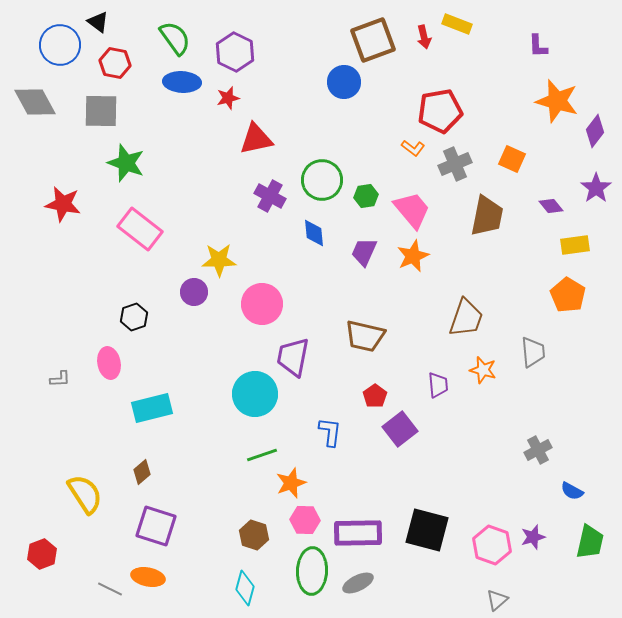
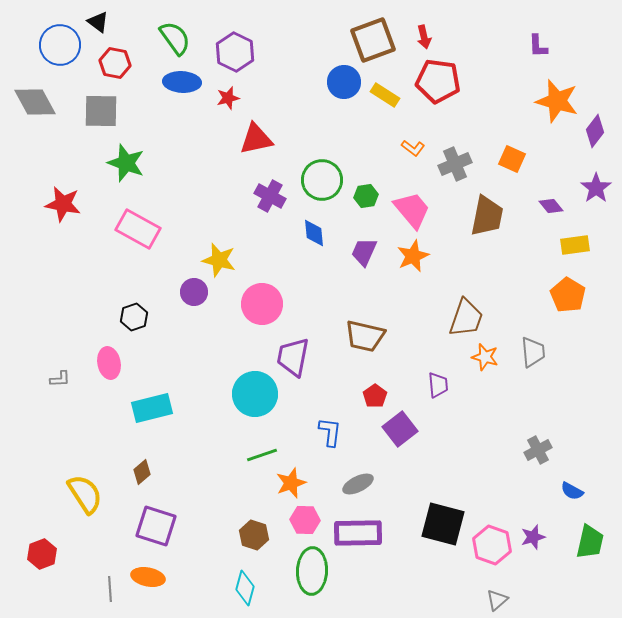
yellow rectangle at (457, 24): moved 72 px left, 71 px down; rotated 12 degrees clockwise
red pentagon at (440, 111): moved 2 px left, 30 px up; rotated 18 degrees clockwise
pink rectangle at (140, 229): moved 2 px left; rotated 9 degrees counterclockwise
yellow star at (219, 260): rotated 16 degrees clockwise
orange star at (483, 370): moved 2 px right, 13 px up
black square at (427, 530): moved 16 px right, 6 px up
gray ellipse at (358, 583): moved 99 px up
gray line at (110, 589): rotated 60 degrees clockwise
